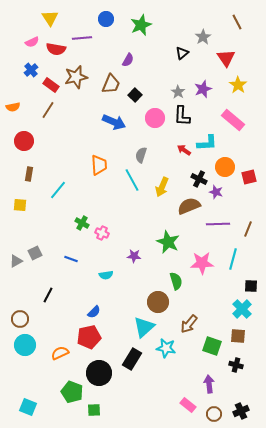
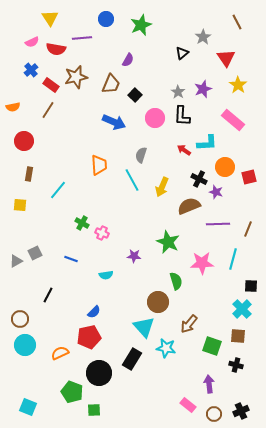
cyan triangle at (144, 327): rotated 30 degrees counterclockwise
